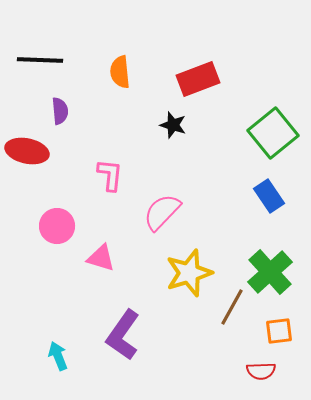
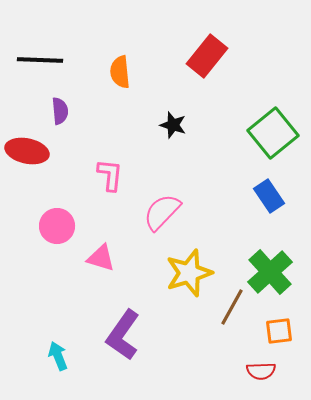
red rectangle: moved 9 px right, 23 px up; rotated 30 degrees counterclockwise
